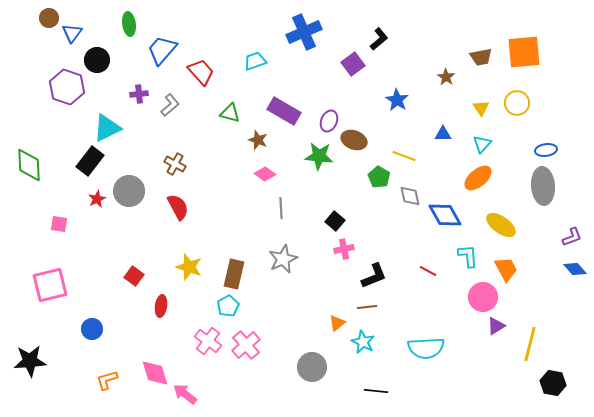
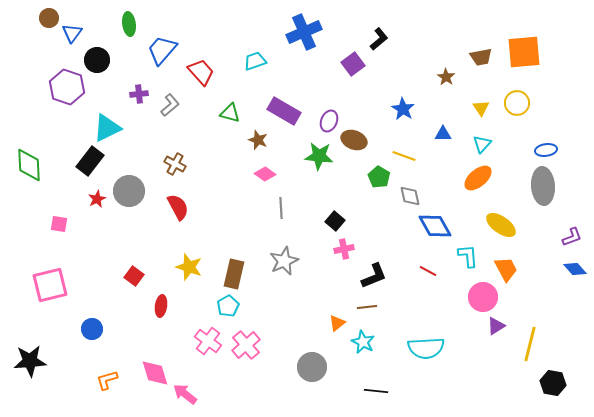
blue star at (397, 100): moved 6 px right, 9 px down
blue diamond at (445, 215): moved 10 px left, 11 px down
gray star at (283, 259): moved 1 px right, 2 px down
